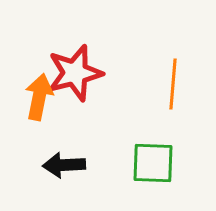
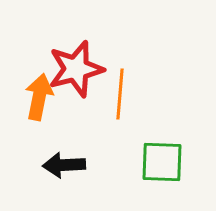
red star: moved 1 px right, 4 px up
orange line: moved 53 px left, 10 px down
green square: moved 9 px right, 1 px up
